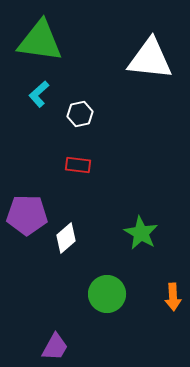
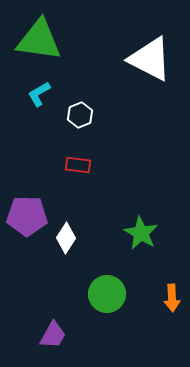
green triangle: moved 1 px left, 1 px up
white triangle: rotated 21 degrees clockwise
cyan L-shape: rotated 12 degrees clockwise
white hexagon: moved 1 px down; rotated 10 degrees counterclockwise
purple pentagon: moved 1 px down
white diamond: rotated 16 degrees counterclockwise
orange arrow: moved 1 px left, 1 px down
purple trapezoid: moved 2 px left, 12 px up
